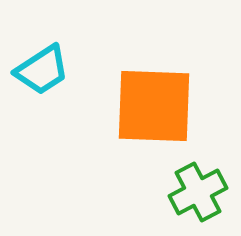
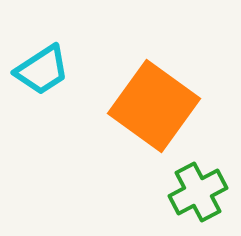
orange square: rotated 34 degrees clockwise
